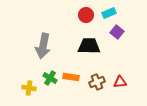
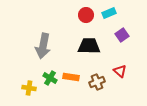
purple square: moved 5 px right, 3 px down; rotated 16 degrees clockwise
red triangle: moved 11 px up; rotated 48 degrees clockwise
